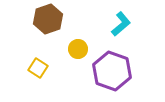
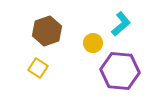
brown hexagon: moved 1 px left, 12 px down
yellow circle: moved 15 px right, 6 px up
purple hexagon: moved 8 px right; rotated 15 degrees counterclockwise
